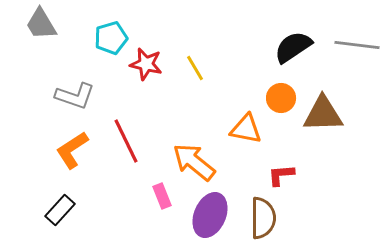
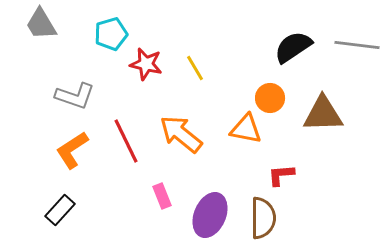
cyan pentagon: moved 4 px up
orange circle: moved 11 px left
orange arrow: moved 13 px left, 28 px up
